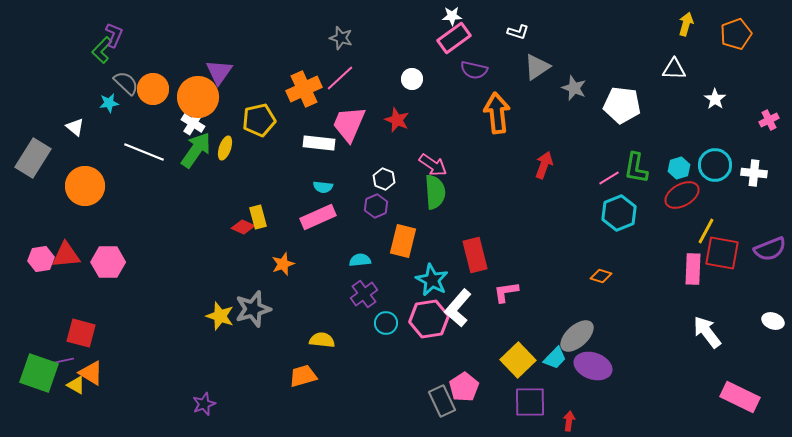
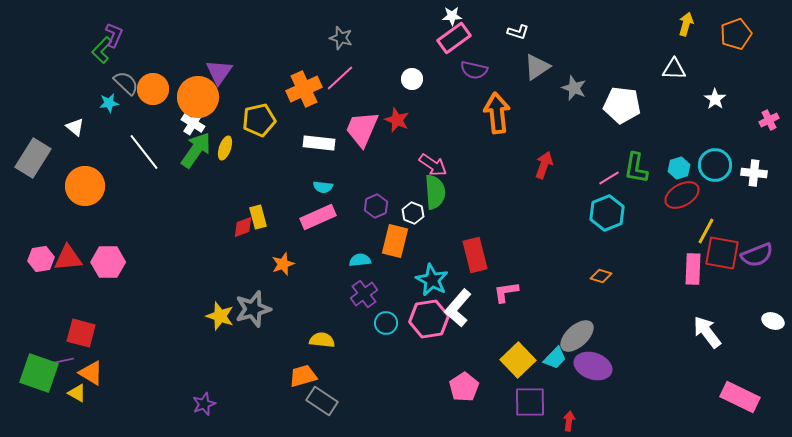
pink trapezoid at (349, 124): moved 13 px right, 5 px down
white line at (144, 152): rotated 30 degrees clockwise
white hexagon at (384, 179): moved 29 px right, 34 px down
cyan hexagon at (619, 213): moved 12 px left
red diamond at (243, 227): rotated 45 degrees counterclockwise
orange rectangle at (403, 241): moved 8 px left
purple semicircle at (770, 249): moved 13 px left, 6 px down
red triangle at (66, 255): moved 2 px right, 3 px down
yellow triangle at (76, 385): moved 1 px right, 8 px down
gray rectangle at (442, 401): moved 120 px left; rotated 32 degrees counterclockwise
